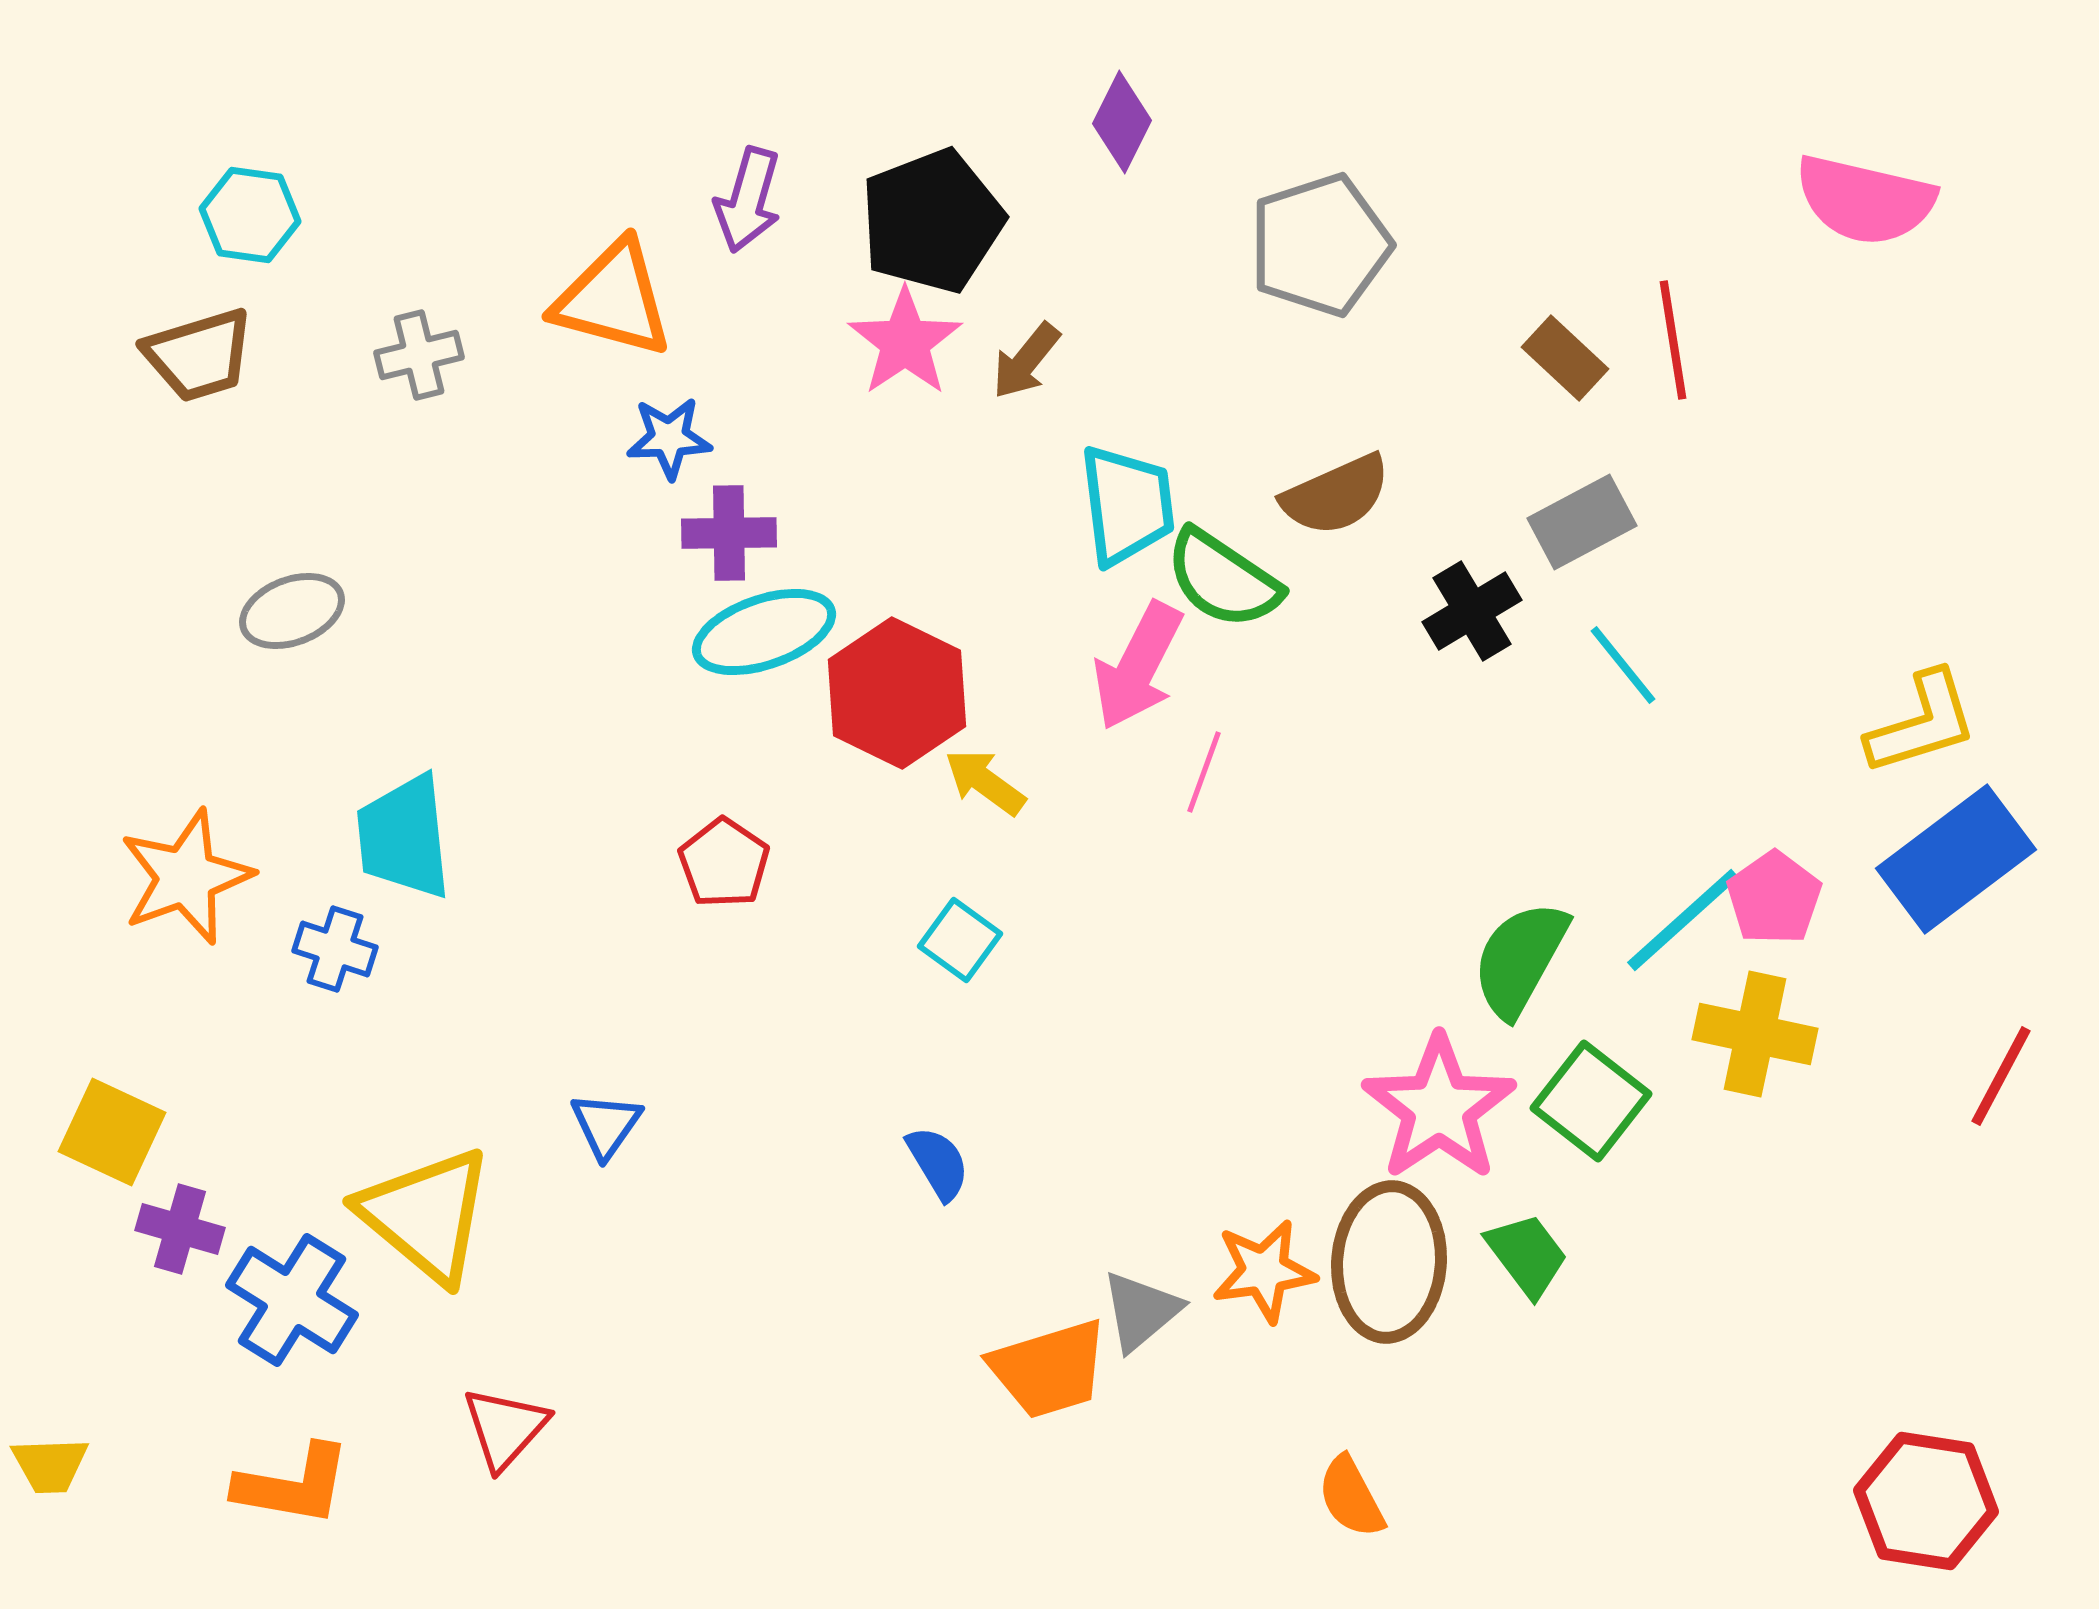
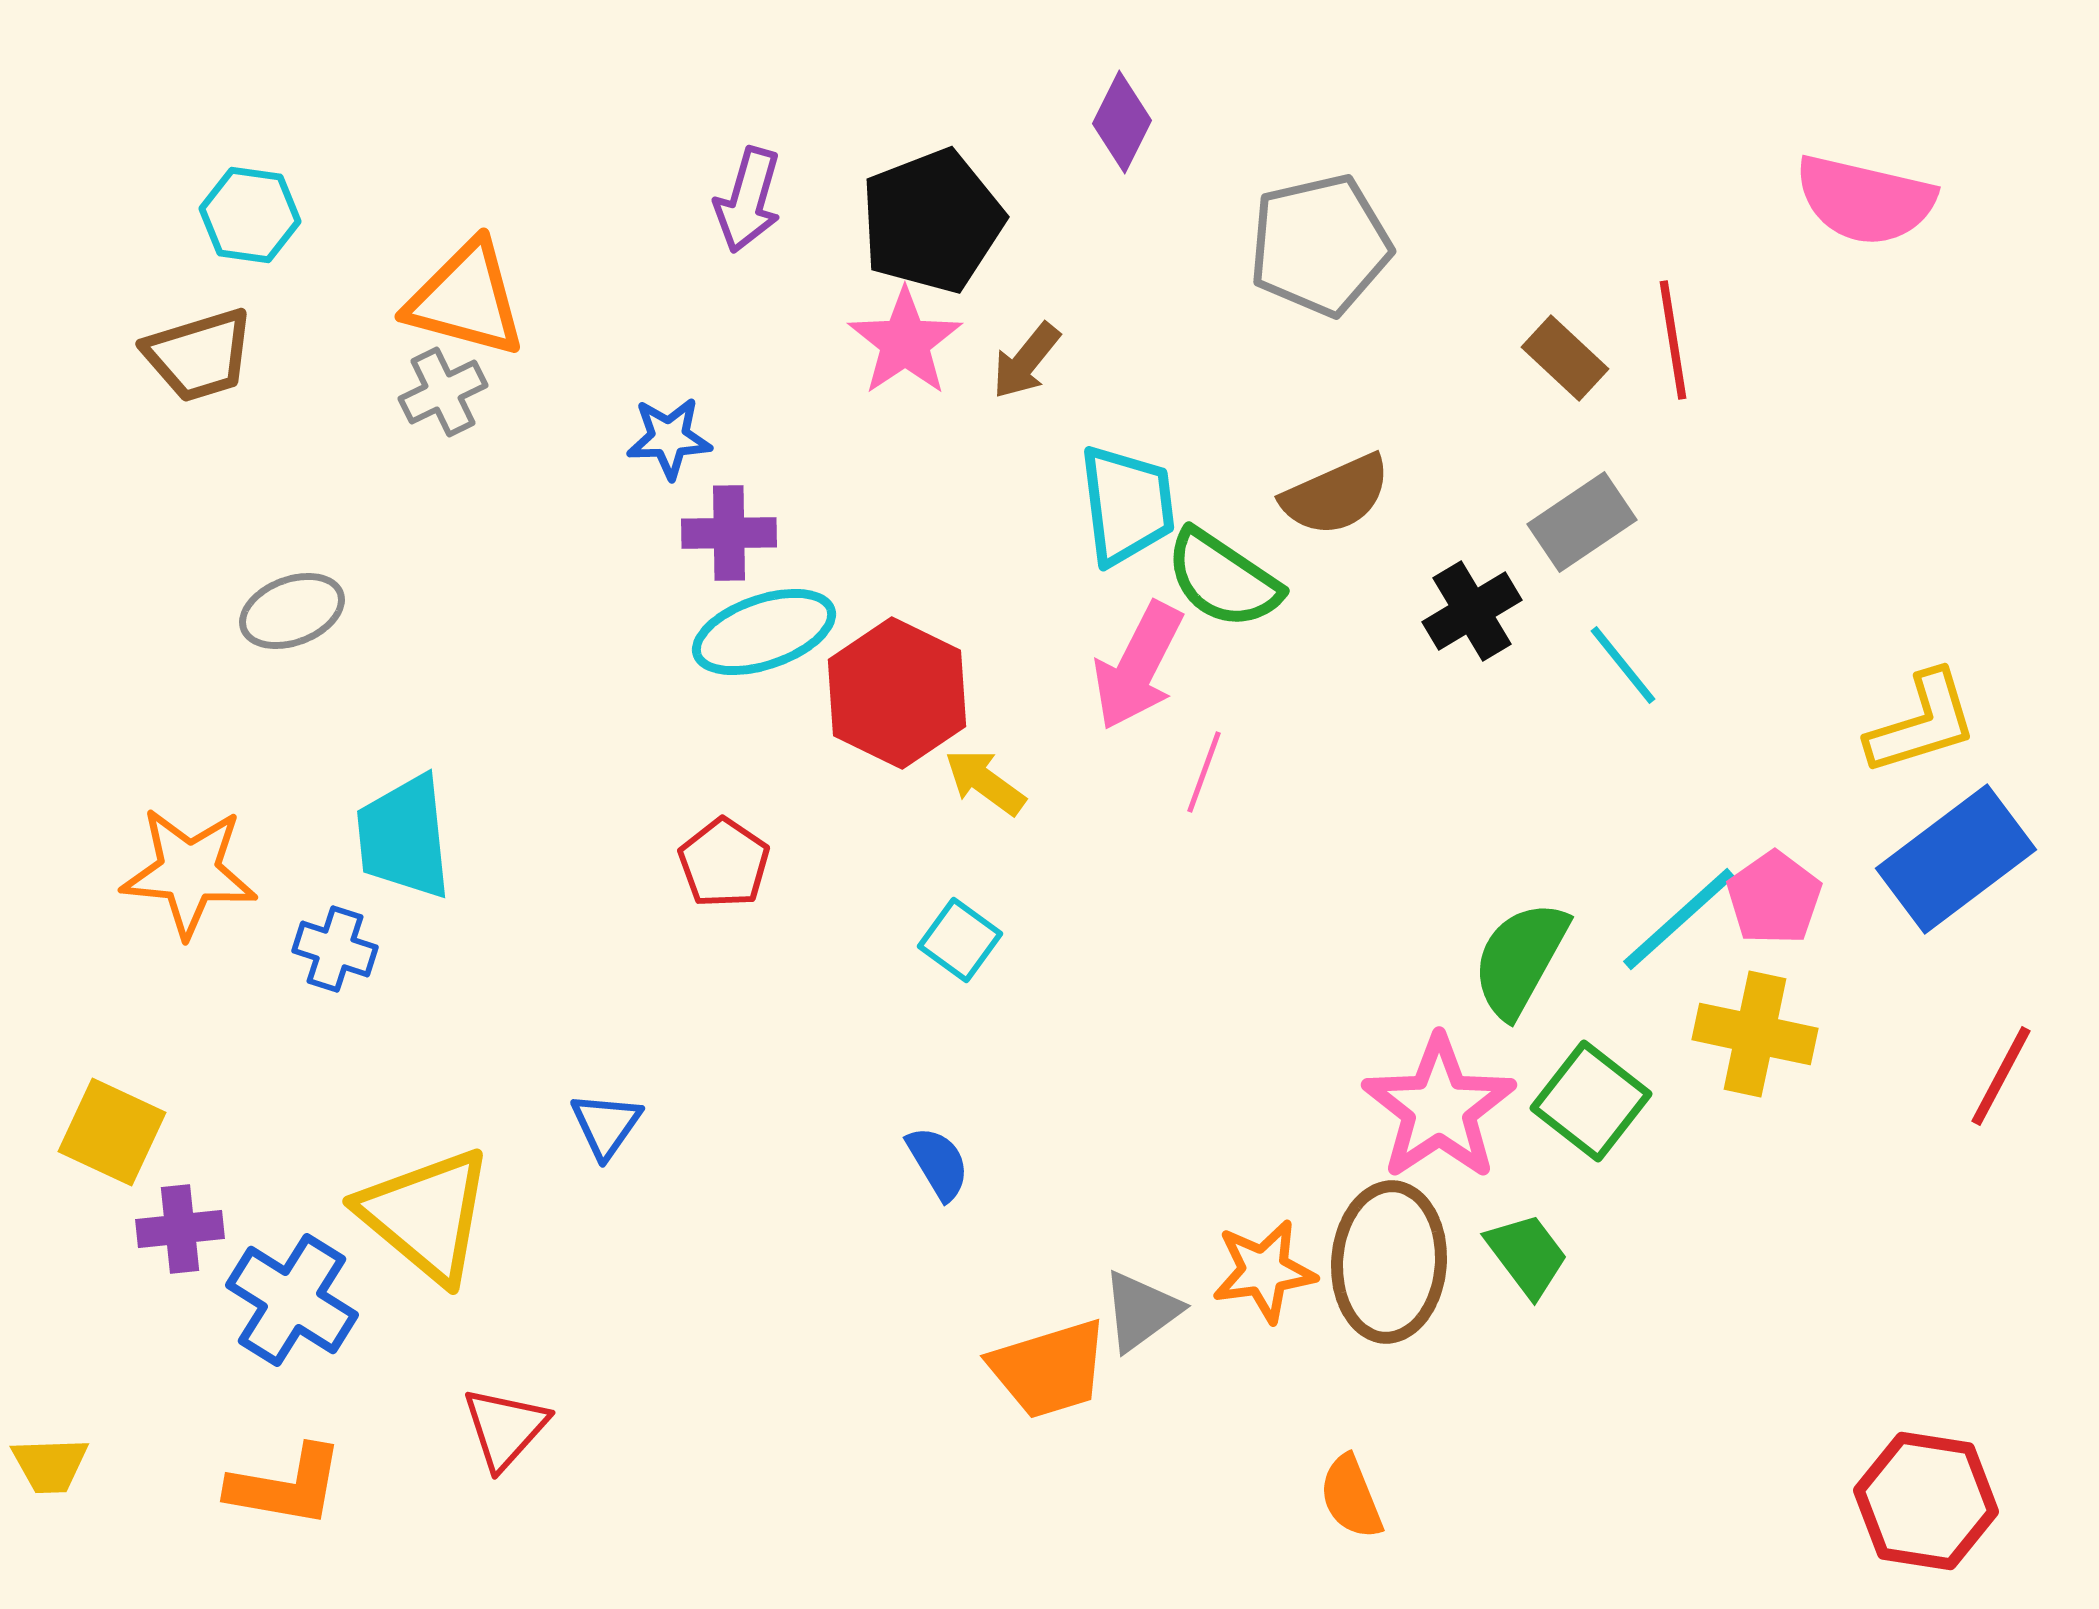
gray pentagon at (1320, 245): rotated 5 degrees clockwise
orange triangle at (613, 299): moved 147 px left
gray cross at (419, 355): moved 24 px right, 37 px down; rotated 12 degrees counterclockwise
gray rectangle at (1582, 522): rotated 6 degrees counterclockwise
orange star at (186, 877): moved 3 px right, 5 px up; rotated 25 degrees clockwise
cyan line at (1683, 920): moved 4 px left, 1 px up
purple cross at (180, 1229): rotated 22 degrees counterclockwise
gray triangle at (1141, 1311): rotated 4 degrees clockwise
orange L-shape at (293, 1485): moved 7 px left, 1 px down
orange semicircle at (1351, 1497): rotated 6 degrees clockwise
